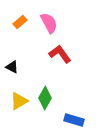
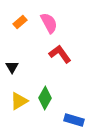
black triangle: rotated 32 degrees clockwise
